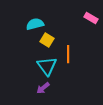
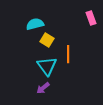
pink rectangle: rotated 40 degrees clockwise
